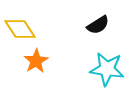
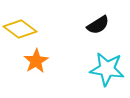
yellow diamond: rotated 20 degrees counterclockwise
